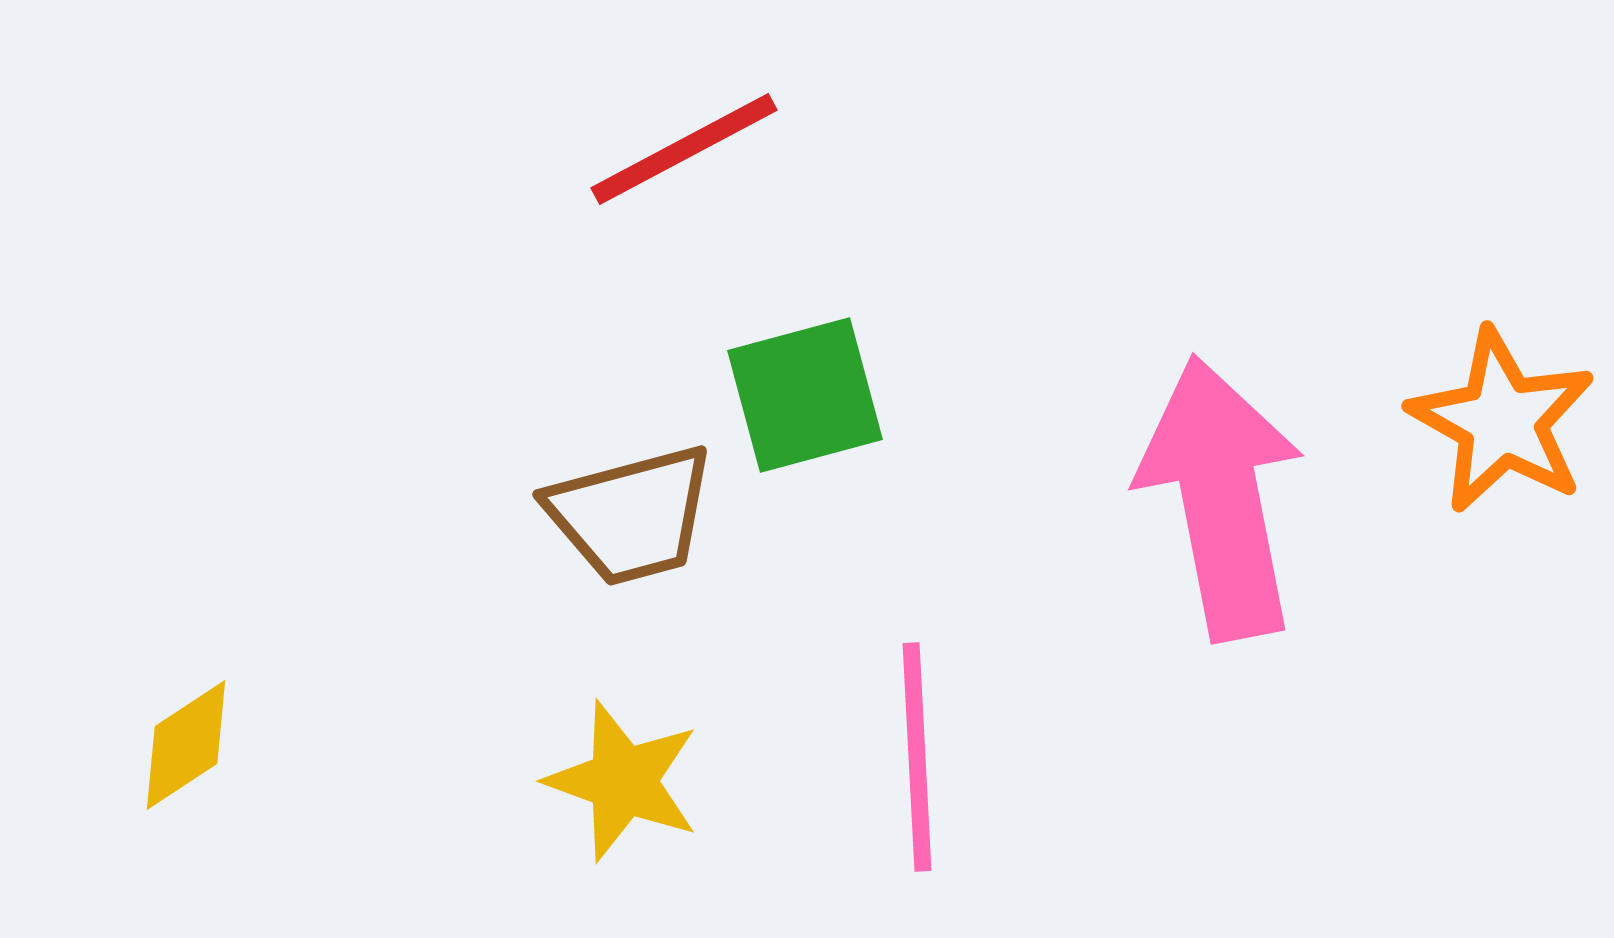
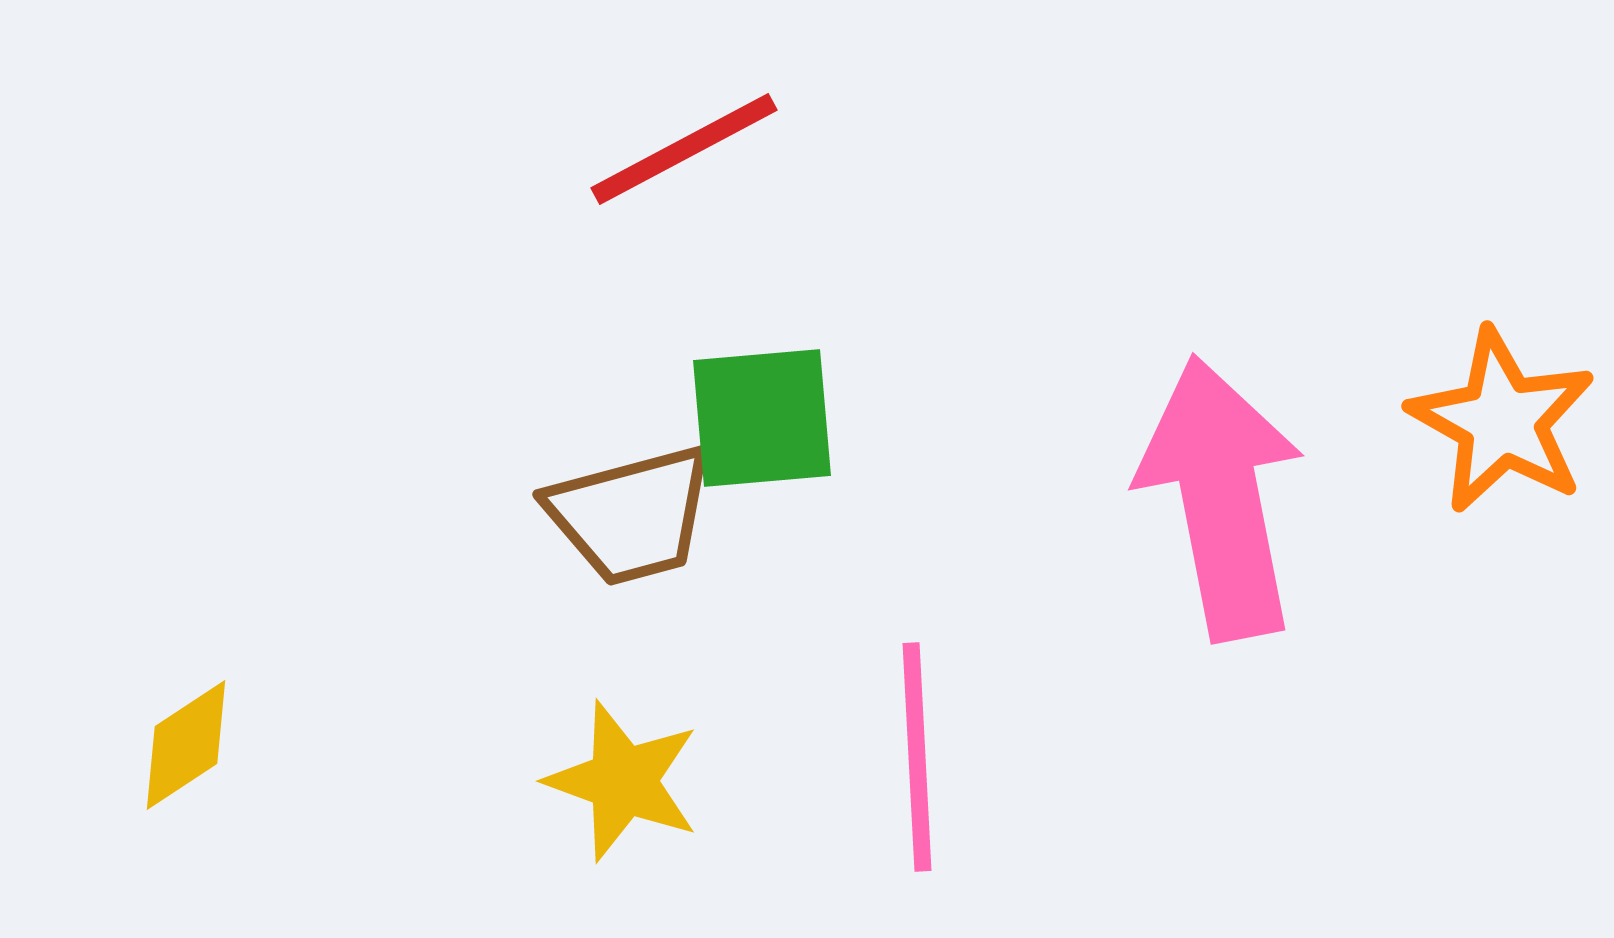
green square: moved 43 px left, 23 px down; rotated 10 degrees clockwise
